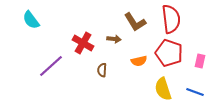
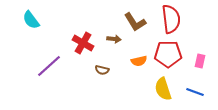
red pentagon: moved 1 px left, 1 px down; rotated 20 degrees counterclockwise
purple line: moved 2 px left
brown semicircle: rotated 80 degrees counterclockwise
